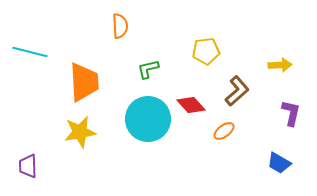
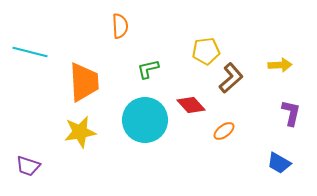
brown L-shape: moved 6 px left, 13 px up
cyan circle: moved 3 px left, 1 px down
purple trapezoid: rotated 70 degrees counterclockwise
